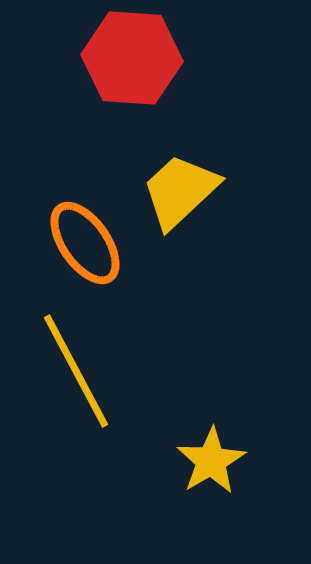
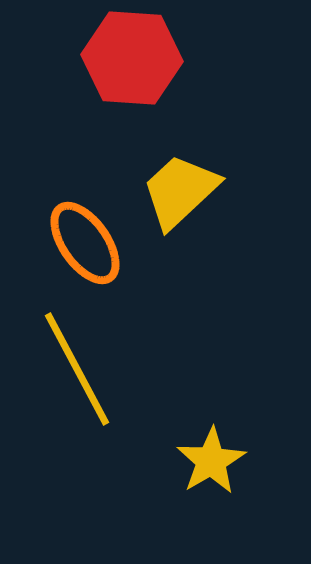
yellow line: moved 1 px right, 2 px up
